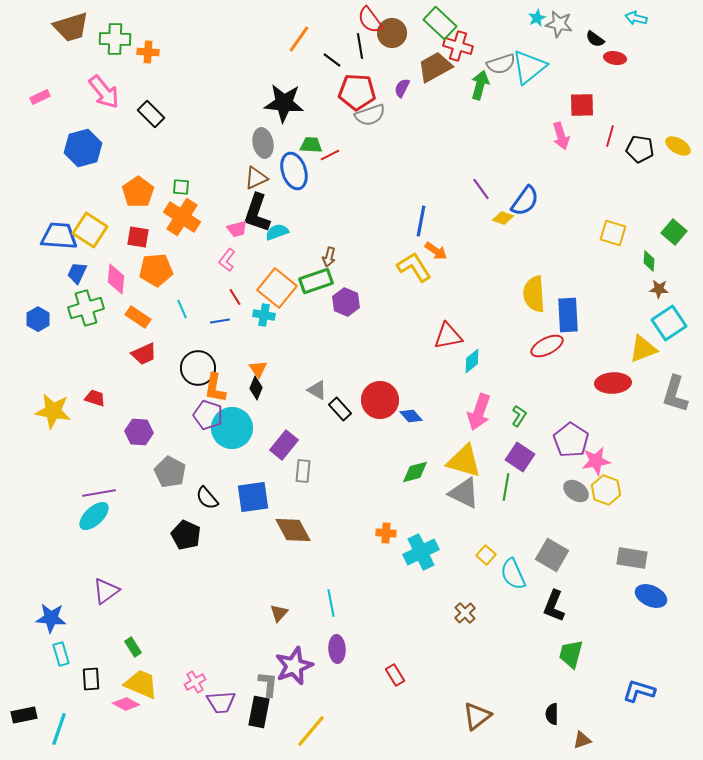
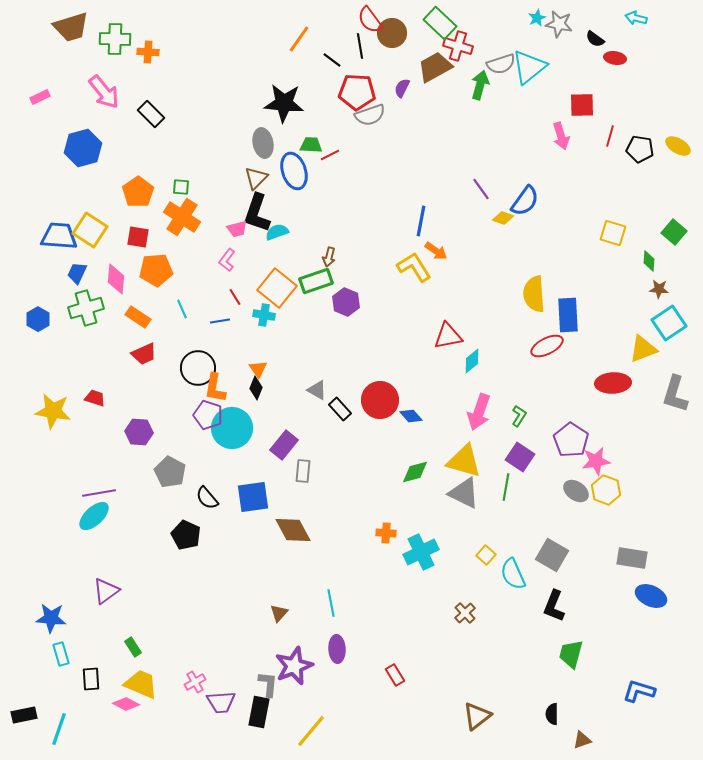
brown triangle at (256, 178): rotated 20 degrees counterclockwise
